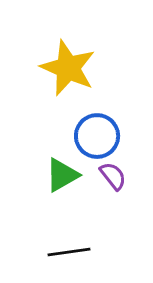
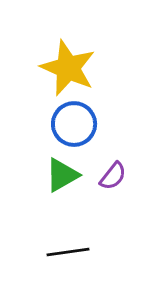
blue circle: moved 23 px left, 12 px up
purple semicircle: rotated 76 degrees clockwise
black line: moved 1 px left
